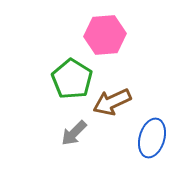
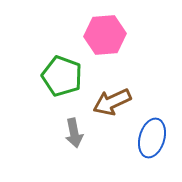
green pentagon: moved 10 px left, 3 px up; rotated 12 degrees counterclockwise
gray arrow: rotated 56 degrees counterclockwise
